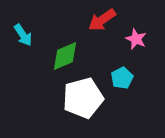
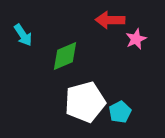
red arrow: moved 8 px right; rotated 36 degrees clockwise
pink star: rotated 25 degrees clockwise
cyan pentagon: moved 2 px left, 34 px down
white pentagon: moved 2 px right, 4 px down
